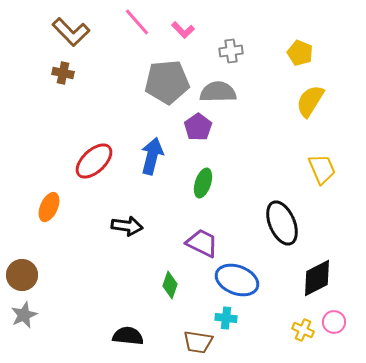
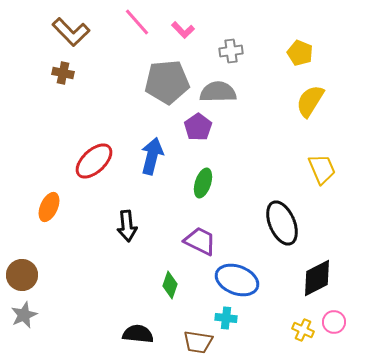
black arrow: rotated 76 degrees clockwise
purple trapezoid: moved 2 px left, 2 px up
black semicircle: moved 10 px right, 2 px up
